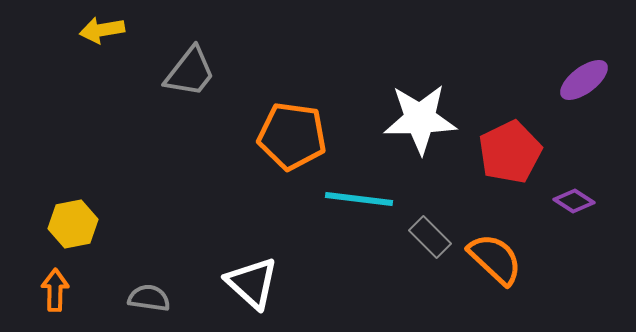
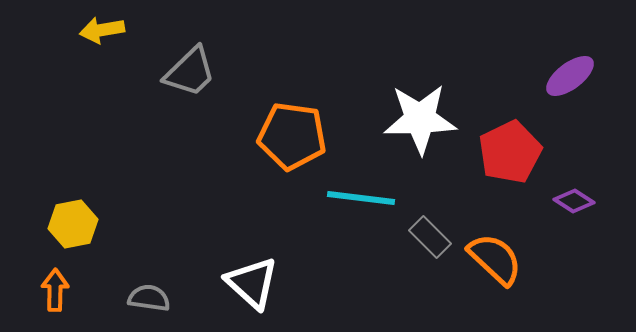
gray trapezoid: rotated 8 degrees clockwise
purple ellipse: moved 14 px left, 4 px up
cyan line: moved 2 px right, 1 px up
